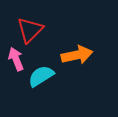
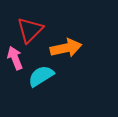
orange arrow: moved 11 px left, 7 px up
pink arrow: moved 1 px left, 1 px up
